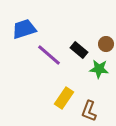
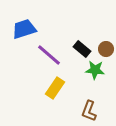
brown circle: moved 5 px down
black rectangle: moved 3 px right, 1 px up
green star: moved 4 px left, 1 px down
yellow rectangle: moved 9 px left, 10 px up
